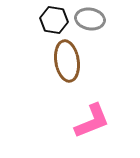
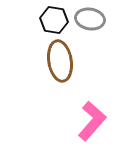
brown ellipse: moved 7 px left
pink L-shape: rotated 27 degrees counterclockwise
